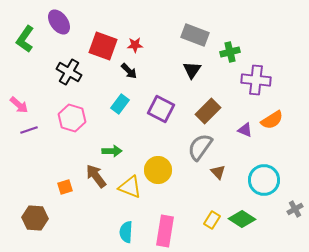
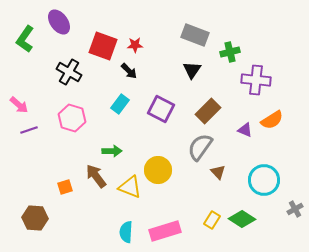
pink rectangle: rotated 64 degrees clockwise
